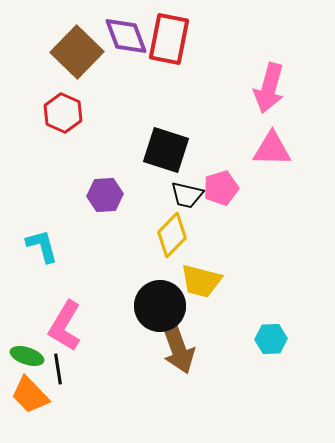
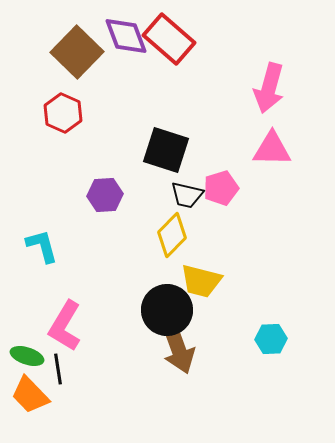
red rectangle: rotated 60 degrees counterclockwise
black circle: moved 7 px right, 4 px down
